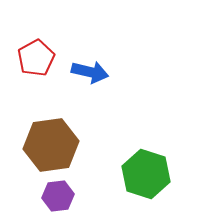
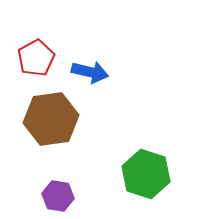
brown hexagon: moved 26 px up
purple hexagon: rotated 16 degrees clockwise
